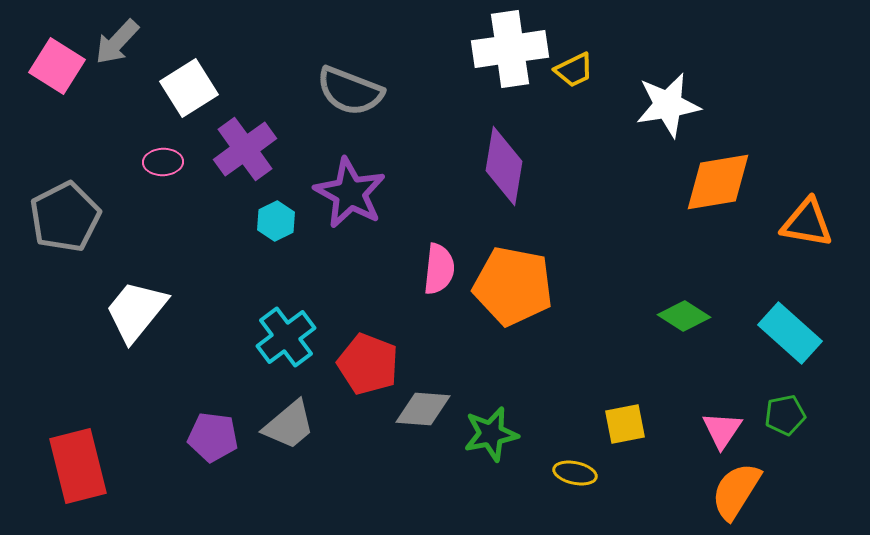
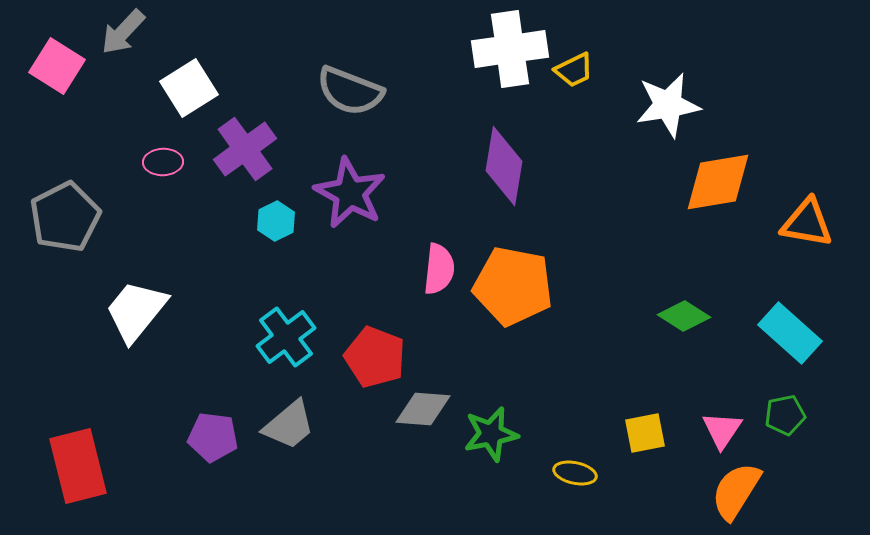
gray arrow: moved 6 px right, 10 px up
red pentagon: moved 7 px right, 7 px up
yellow square: moved 20 px right, 9 px down
